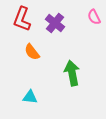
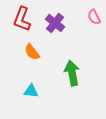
cyan triangle: moved 1 px right, 6 px up
